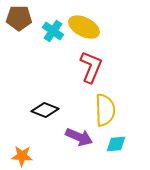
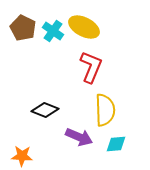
brown pentagon: moved 4 px right, 10 px down; rotated 25 degrees clockwise
